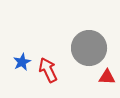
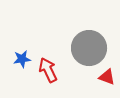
blue star: moved 3 px up; rotated 18 degrees clockwise
red triangle: rotated 18 degrees clockwise
